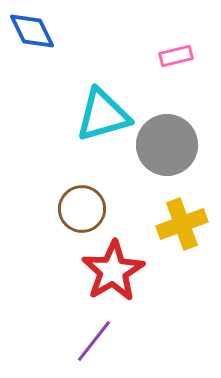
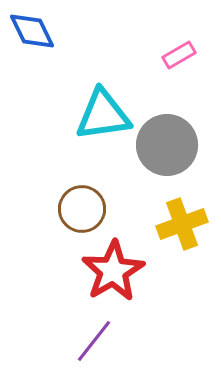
pink rectangle: moved 3 px right, 1 px up; rotated 16 degrees counterclockwise
cyan triangle: rotated 8 degrees clockwise
